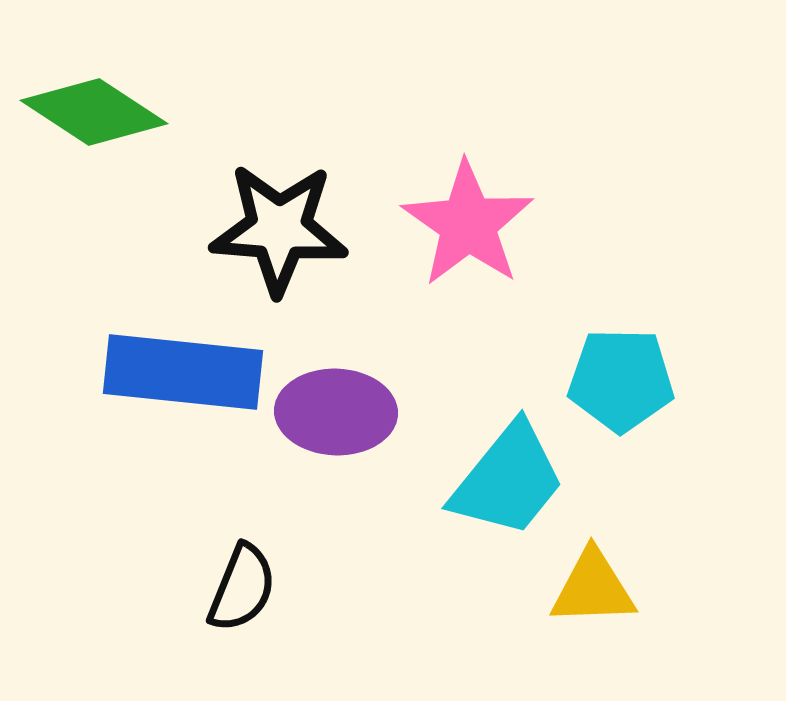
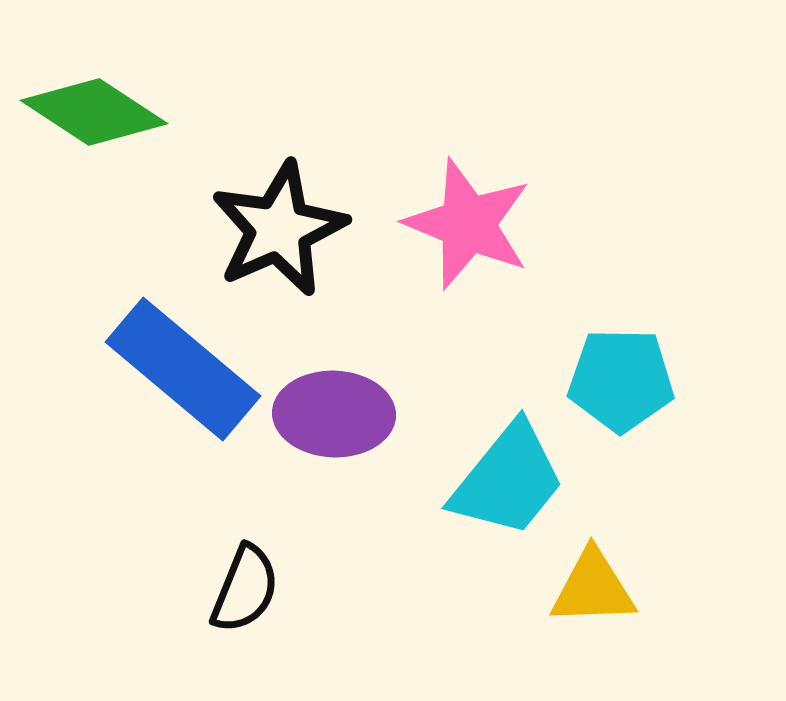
pink star: rotated 13 degrees counterclockwise
black star: rotated 28 degrees counterclockwise
blue rectangle: moved 3 px up; rotated 34 degrees clockwise
purple ellipse: moved 2 px left, 2 px down
black semicircle: moved 3 px right, 1 px down
